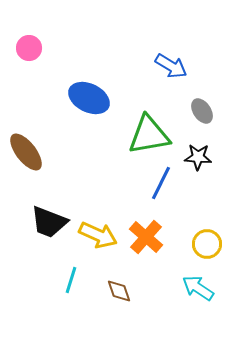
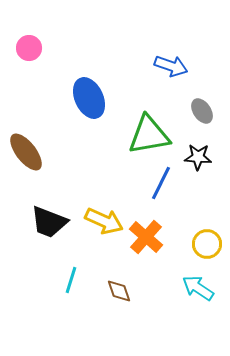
blue arrow: rotated 12 degrees counterclockwise
blue ellipse: rotated 39 degrees clockwise
yellow arrow: moved 6 px right, 14 px up
